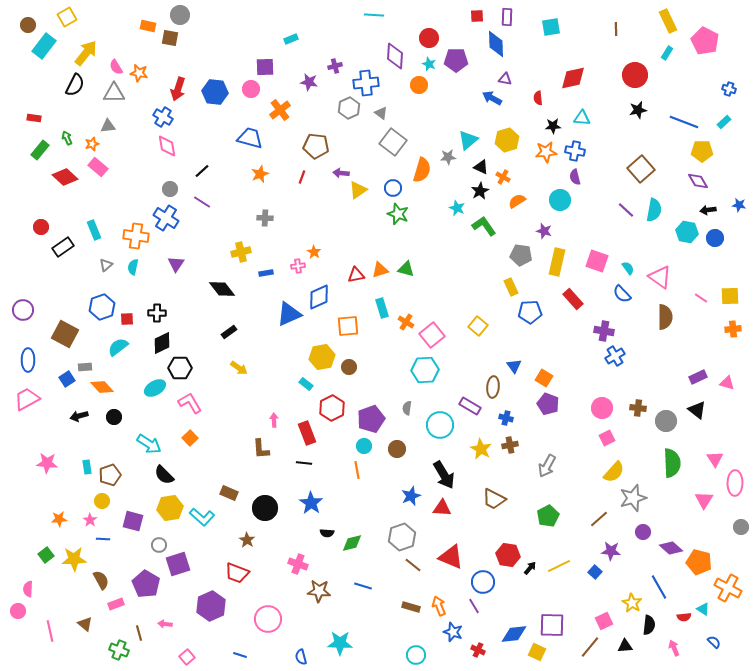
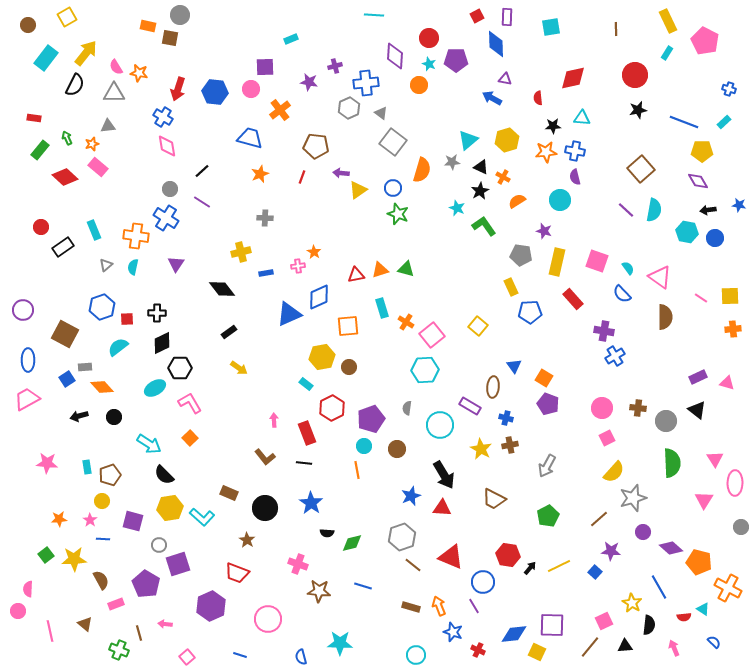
red square at (477, 16): rotated 24 degrees counterclockwise
cyan rectangle at (44, 46): moved 2 px right, 12 px down
gray star at (448, 157): moved 4 px right, 5 px down
brown L-shape at (261, 449): moved 4 px right, 8 px down; rotated 35 degrees counterclockwise
